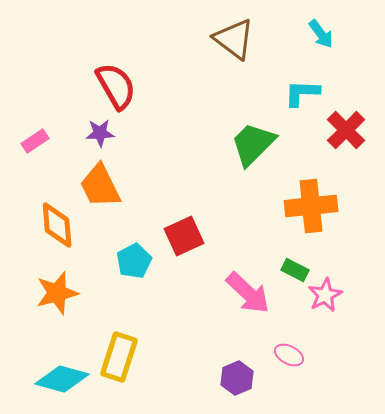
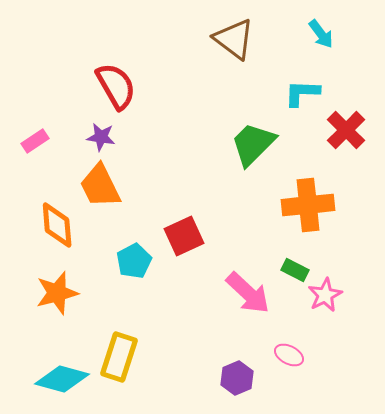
purple star: moved 1 px right, 4 px down; rotated 12 degrees clockwise
orange cross: moved 3 px left, 1 px up
